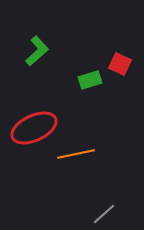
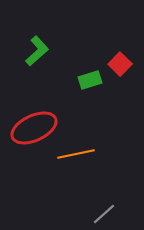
red square: rotated 20 degrees clockwise
